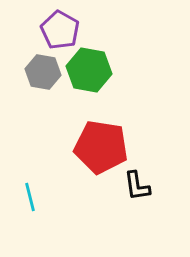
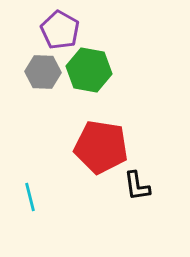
gray hexagon: rotated 8 degrees counterclockwise
